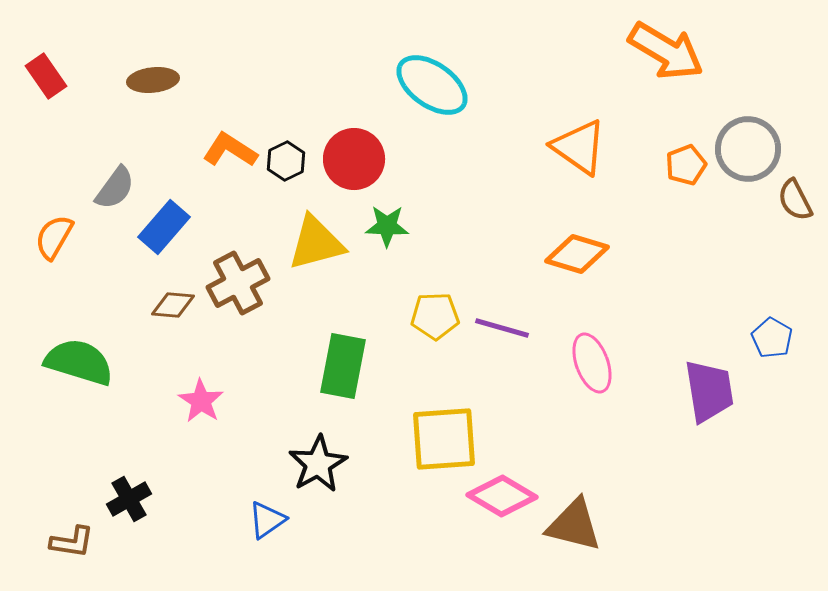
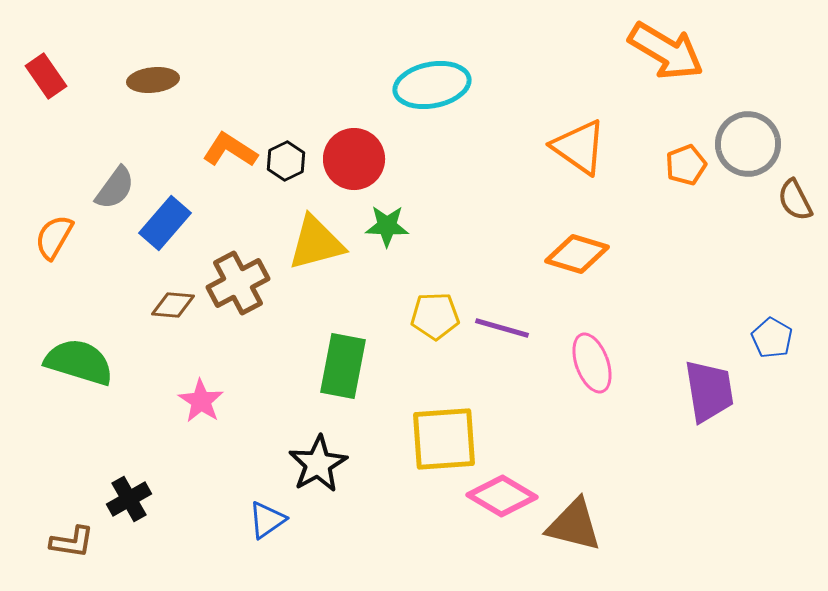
cyan ellipse: rotated 46 degrees counterclockwise
gray circle: moved 5 px up
blue rectangle: moved 1 px right, 4 px up
